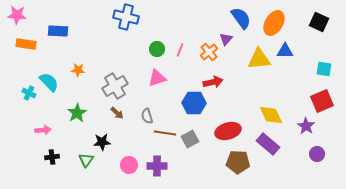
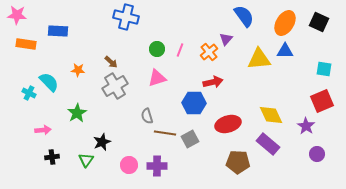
blue semicircle: moved 3 px right, 2 px up
orange ellipse: moved 11 px right
brown arrow: moved 6 px left, 51 px up
red ellipse: moved 7 px up
black star: rotated 18 degrees counterclockwise
